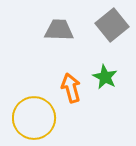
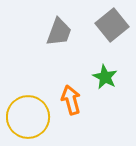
gray trapezoid: moved 2 px down; rotated 108 degrees clockwise
orange arrow: moved 12 px down
yellow circle: moved 6 px left, 1 px up
